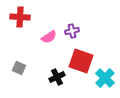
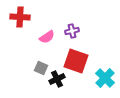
pink semicircle: moved 2 px left
red square: moved 5 px left
gray square: moved 22 px right
black cross: moved 2 px down
